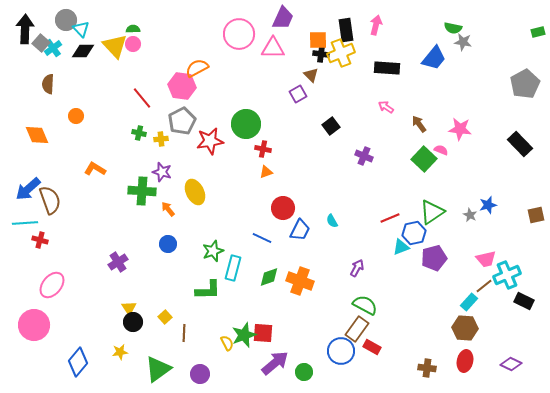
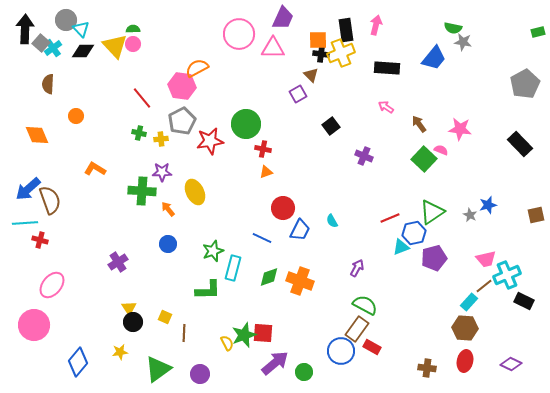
purple star at (162, 172): rotated 18 degrees counterclockwise
yellow square at (165, 317): rotated 24 degrees counterclockwise
